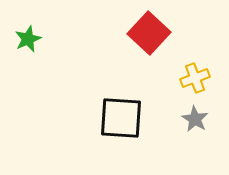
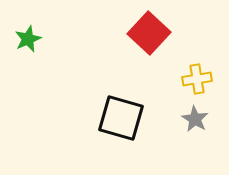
yellow cross: moved 2 px right, 1 px down; rotated 12 degrees clockwise
black square: rotated 12 degrees clockwise
